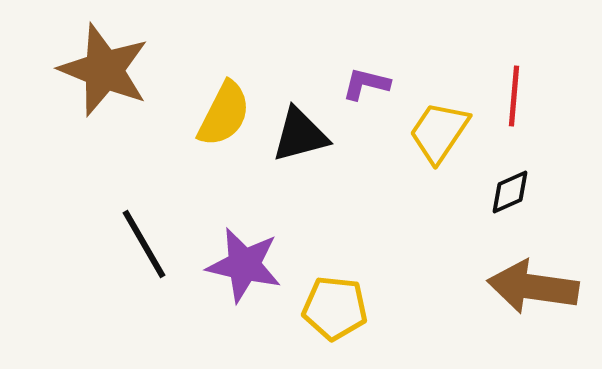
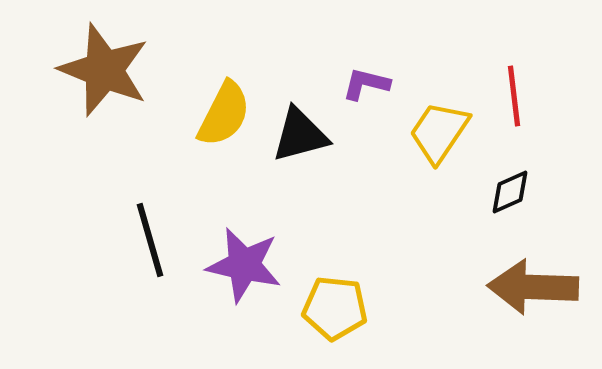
red line: rotated 12 degrees counterclockwise
black line: moved 6 px right, 4 px up; rotated 14 degrees clockwise
brown arrow: rotated 6 degrees counterclockwise
